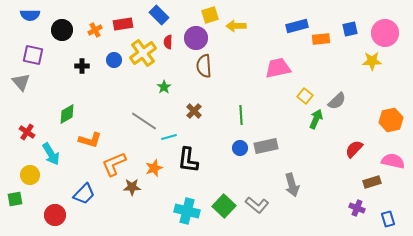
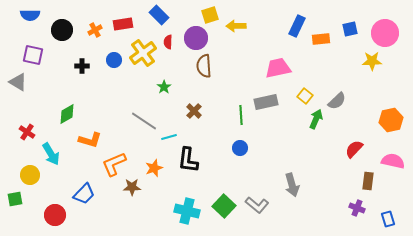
blue rectangle at (297, 26): rotated 50 degrees counterclockwise
gray triangle at (21, 82): moved 3 px left; rotated 18 degrees counterclockwise
gray rectangle at (266, 146): moved 44 px up
brown rectangle at (372, 182): moved 4 px left, 1 px up; rotated 66 degrees counterclockwise
